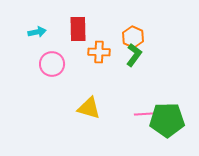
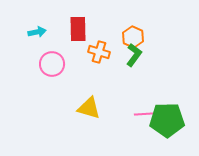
orange cross: rotated 15 degrees clockwise
